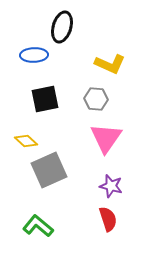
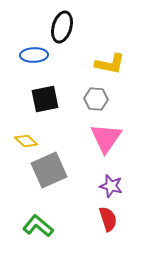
yellow L-shape: rotated 12 degrees counterclockwise
